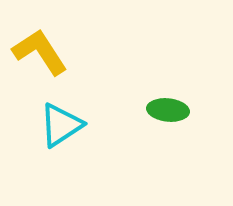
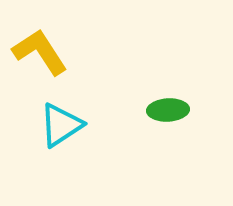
green ellipse: rotated 9 degrees counterclockwise
